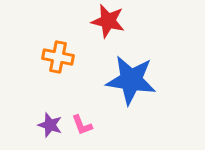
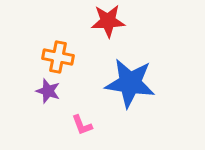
red star: rotated 16 degrees counterclockwise
blue star: moved 1 px left, 3 px down
purple star: moved 2 px left, 34 px up
